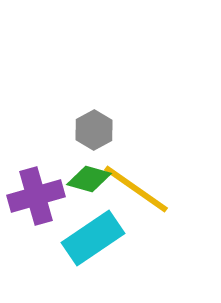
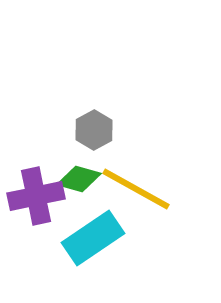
green diamond: moved 10 px left
yellow line: rotated 6 degrees counterclockwise
purple cross: rotated 4 degrees clockwise
